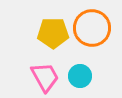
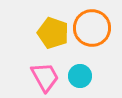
yellow pentagon: rotated 20 degrees clockwise
